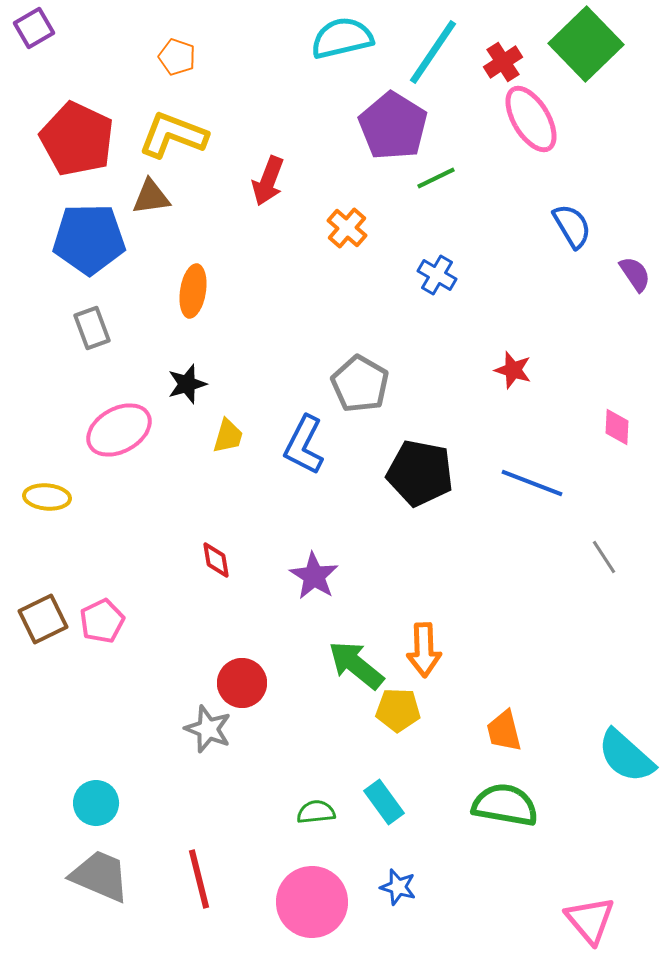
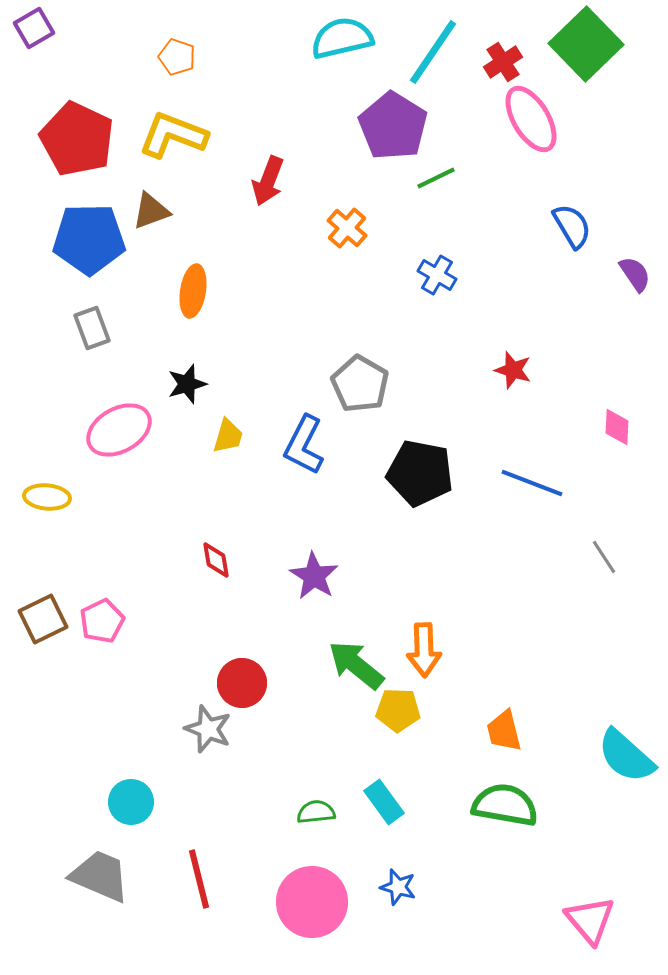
brown triangle at (151, 197): moved 14 px down; rotated 12 degrees counterclockwise
cyan circle at (96, 803): moved 35 px right, 1 px up
